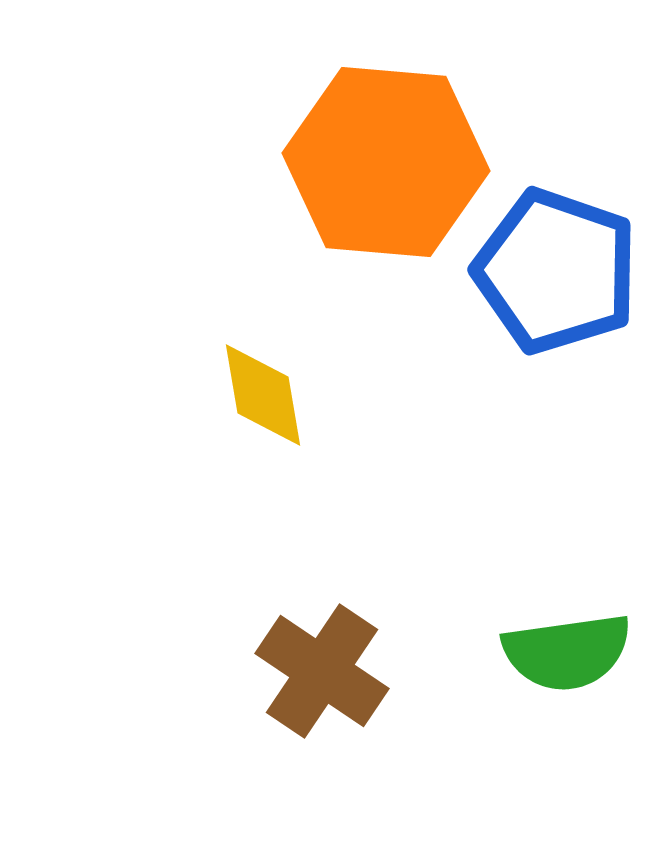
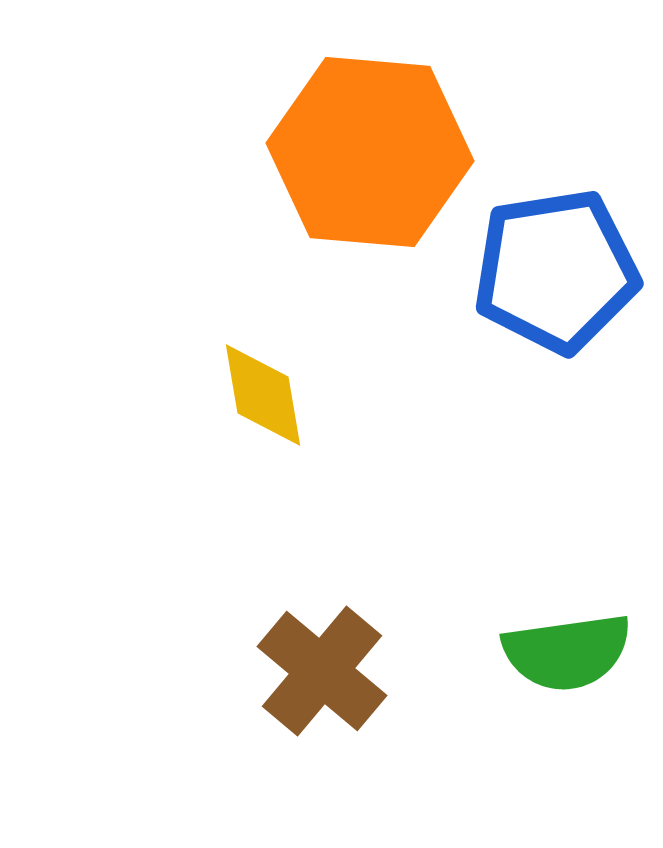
orange hexagon: moved 16 px left, 10 px up
blue pentagon: rotated 28 degrees counterclockwise
brown cross: rotated 6 degrees clockwise
